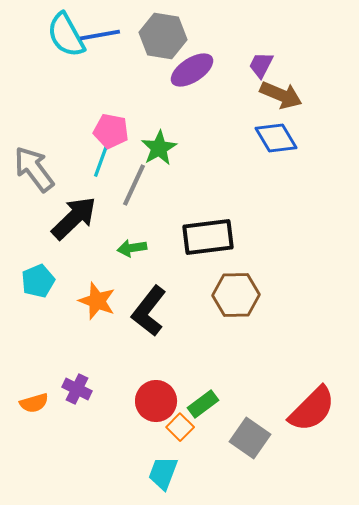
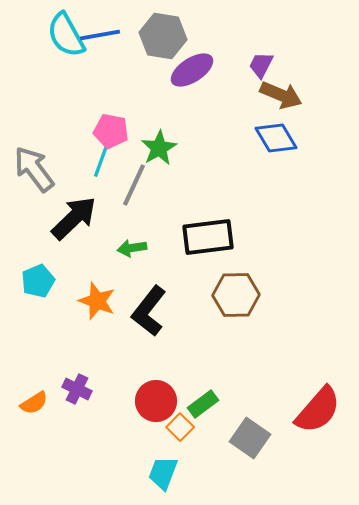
orange semicircle: rotated 16 degrees counterclockwise
red semicircle: moved 6 px right, 1 px down; rotated 4 degrees counterclockwise
